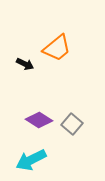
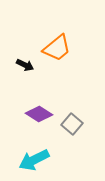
black arrow: moved 1 px down
purple diamond: moved 6 px up
cyan arrow: moved 3 px right
